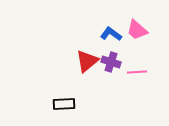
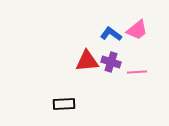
pink trapezoid: rotated 80 degrees counterclockwise
red triangle: rotated 35 degrees clockwise
